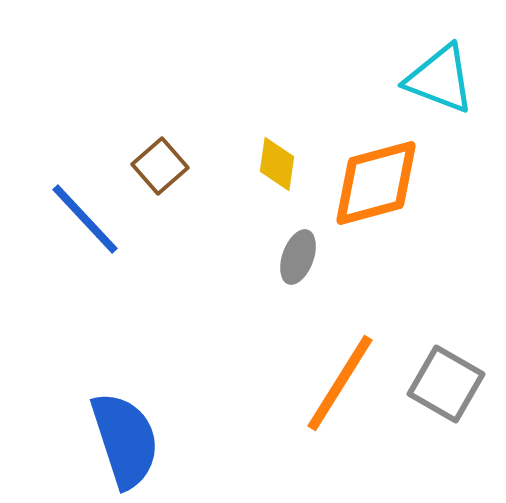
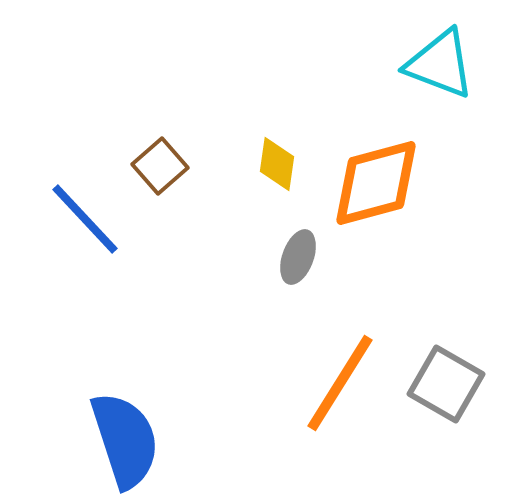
cyan triangle: moved 15 px up
